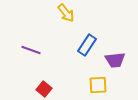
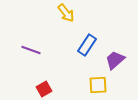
purple trapezoid: rotated 145 degrees clockwise
red square: rotated 21 degrees clockwise
